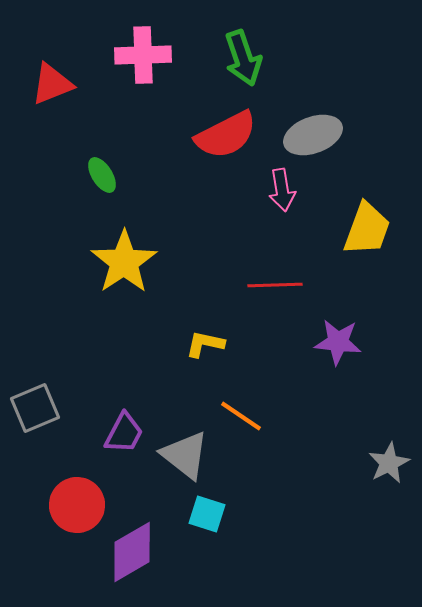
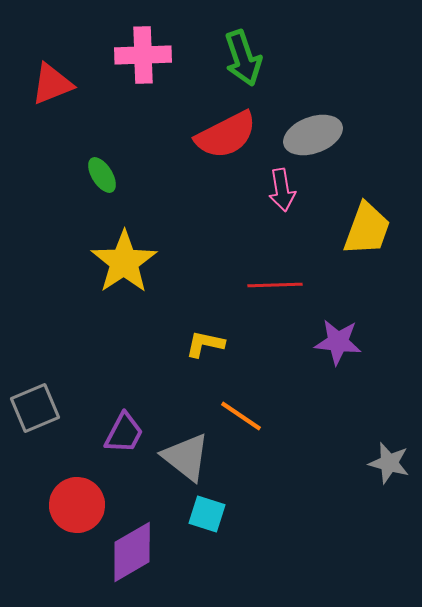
gray triangle: moved 1 px right, 2 px down
gray star: rotated 30 degrees counterclockwise
